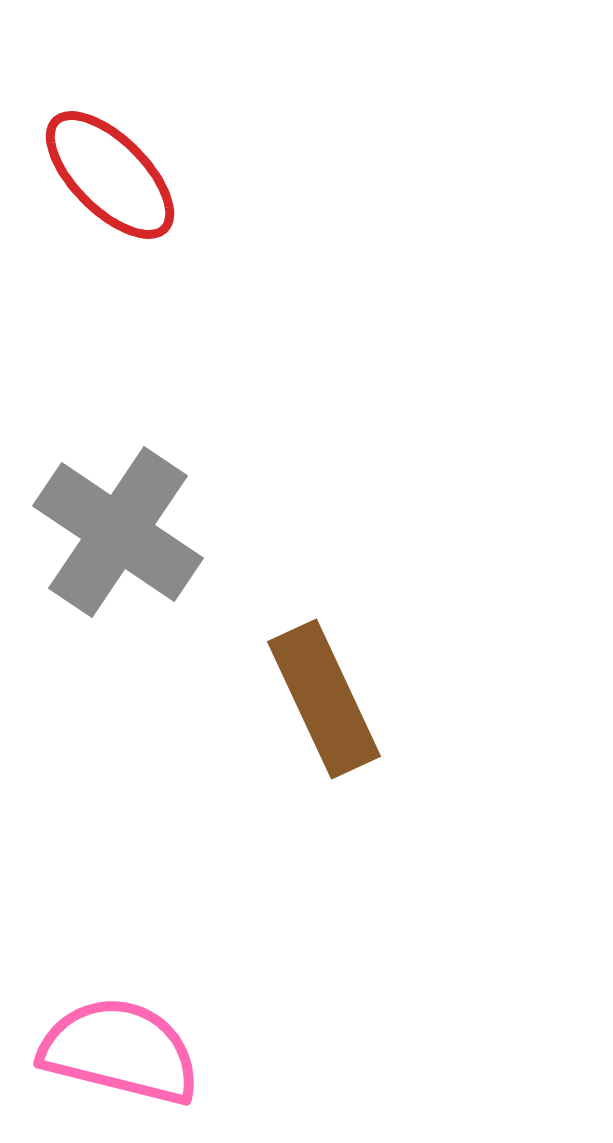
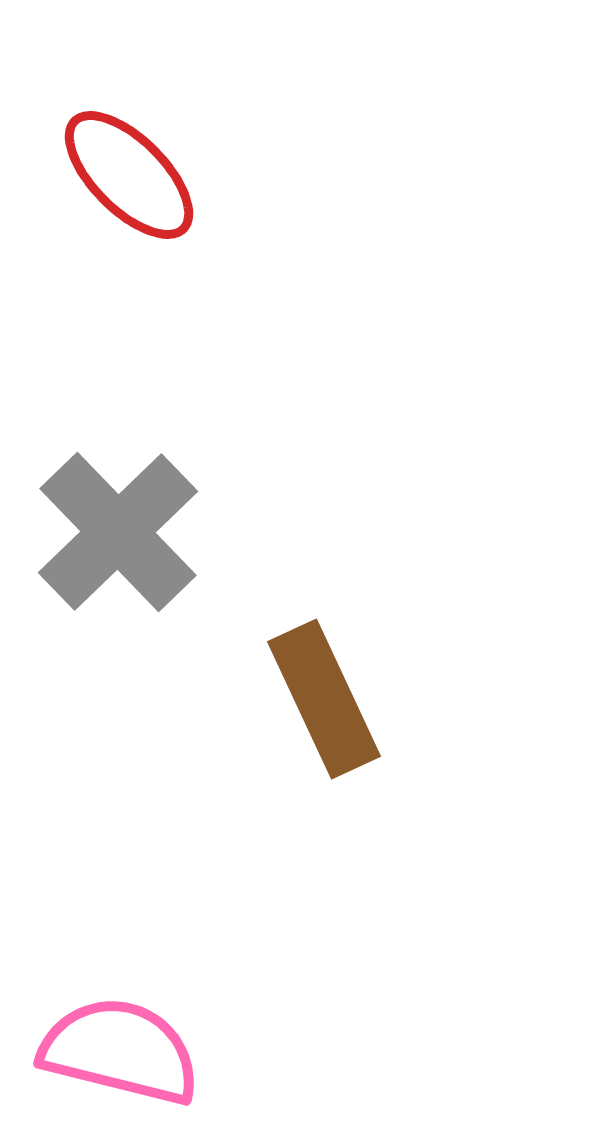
red ellipse: moved 19 px right
gray cross: rotated 12 degrees clockwise
